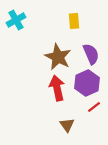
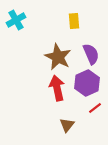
red line: moved 1 px right, 1 px down
brown triangle: rotated 14 degrees clockwise
